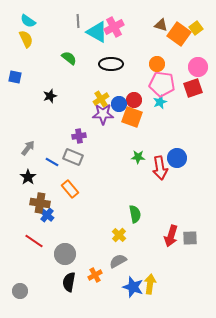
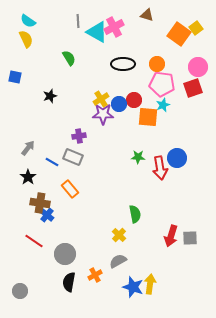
brown triangle at (161, 25): moved 14 px left, 10 px up
green semicircle at (69, 58): rotated 21 degrees clockwise
black ellipse at (111, 64): moved 12 px right
cyan star at (160, 102): moved 3 px right, 3 px down
orange square at (132, 117): moved 16 px right; rotated 15 degrees counterclockwise
